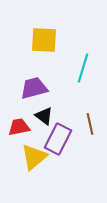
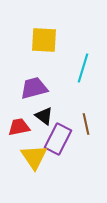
brown line: moved 4 px left
yellow triangle: rotated 24 degrees counterclockwise
